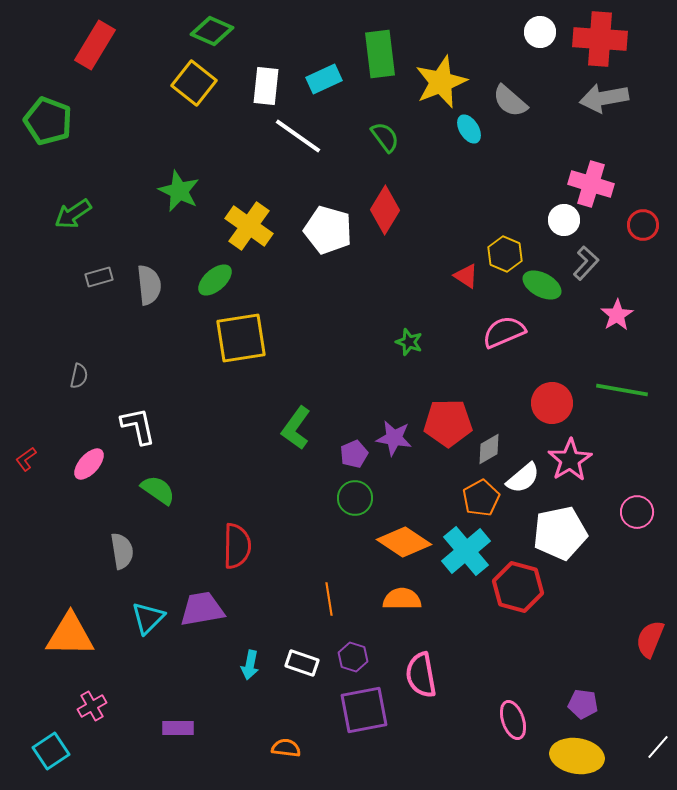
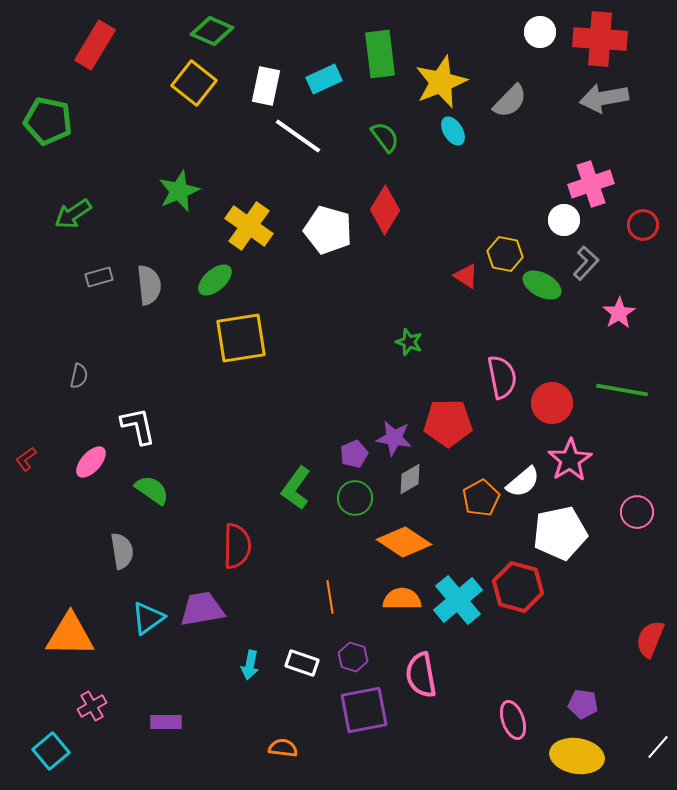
white rectangle at (266, 86): rotated 6 degrees clockwise
gray semicircle at (510, 101): rotated 87 degrees counterclockwise
green pentagon at (48, 121): rotated 9 degrees counterclockwise
cyan ellipse at (469, 129): moved 16 px left, 2 px down
pink cross at (591, 184): rotated 36 degrees counterclockwise
green star at (179, 191): rotated 24 degrees clockwise
yellow hexagon at (505, 254): rotated 12 degrees counterclockwise
pink star at (617, 315): moved 2 px right, 2 px up
pink semicircle at (504, 332): moved 2 px left, 45 px down; rotated 102 degrees clockwise
green L-shape at (296, 428): moved 60 px down
gray diamond at (489, 449): moved 79 px left, 30 px down
pink ellipse at (89, 464): moved 2 px right, 2 px up
white semicircle at (523, 478): moved 4 px down
green semicircle at (158, 490): moved 6 px left
cyan cross at (466, 551): moved 8 px left, 49 px down
orange line at (329, 599): moved 1 px right, 2 px up
cyan triangle at (148, 618): rotated 9 degrees clockwise
purple rectangle at (178, 728): moved 12 px left, 6 px up
orange semicircle at (286, 748): moved 3 px left
cyan square at (51, 751): rotated 6 degrees counterclockwise
